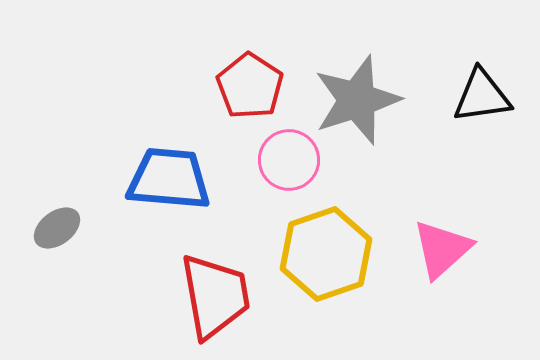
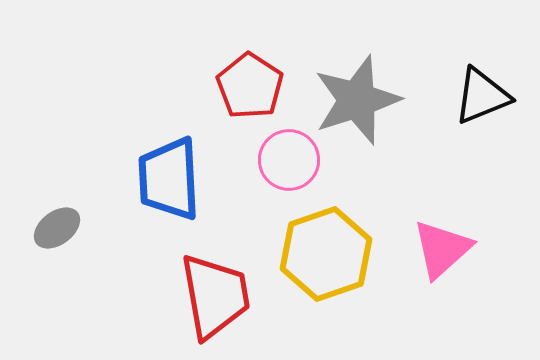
black triangle: rotated 14 degrees counterclockwise
blue trapezoid: rotated 98 degrees counterclockwise
